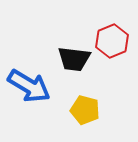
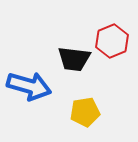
blue arrow: rotated 15 degrees counterclockwise
yellow pentagon: moved 2 px down; rotated 24 degrees counterclockwise
